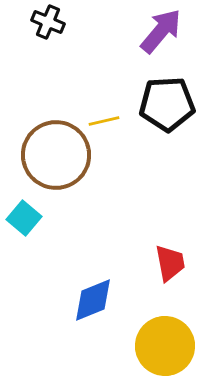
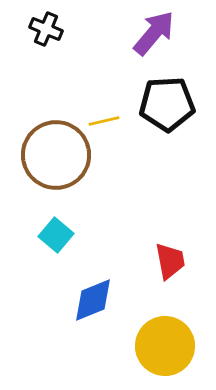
black cross: moved 2 px left, 7 px down
purple arrow: moved 7 px left, 2 px down
cyan square: moved 32 px right, 17 px down
red trapezoid: moved 2 px up
